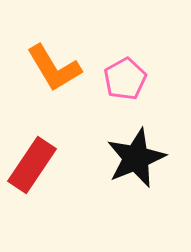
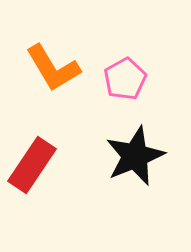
orange L-shape: moved 1 px left
black star: moved 1 px left, 2 px up
